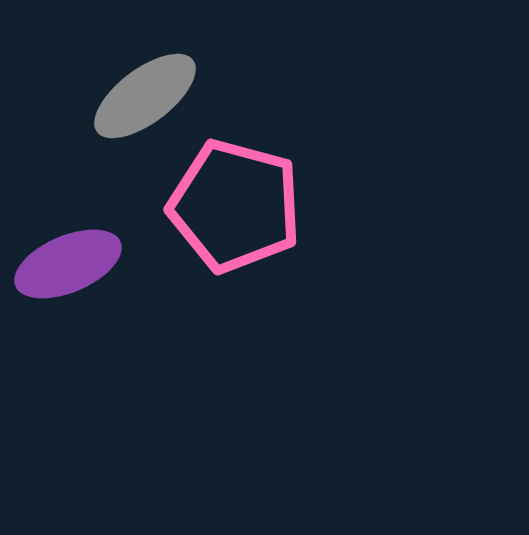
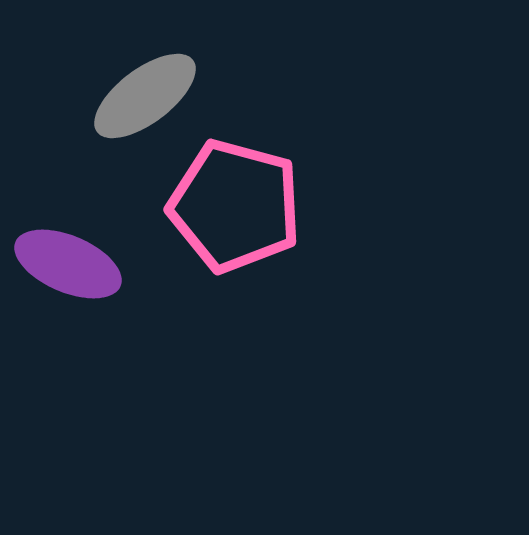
purple ellipse: rotated 46 degrees clockwise
